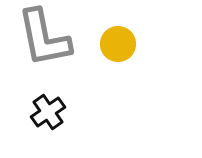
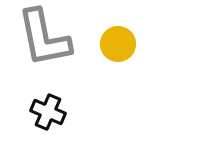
black cross: rotated 32 degrees counterclockwise
